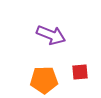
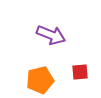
orange pentagon: moved 4 px left; rotated 12 degrees counterclockwise
